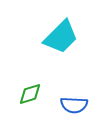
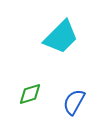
blue semicircle: moved 3 px up; rotated 116 degrees clockwise
